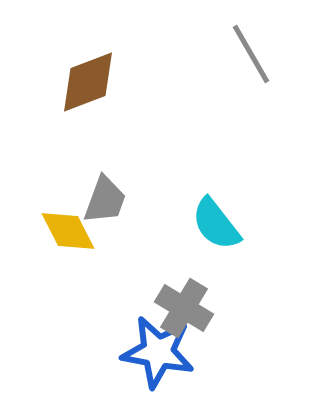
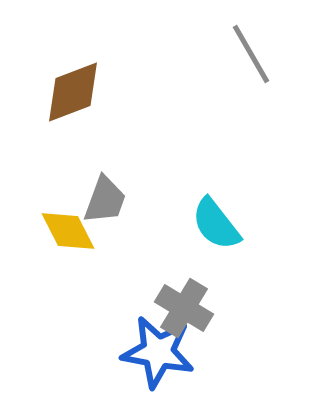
brown diamond: moved 15 px left, 10 px down
